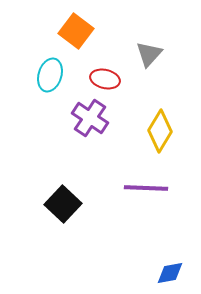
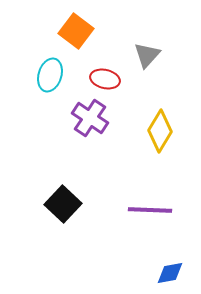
gray triangle: moved 2 px left, 1 px down
purple line: moved 4 px right, 22 px down
